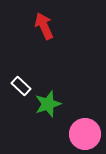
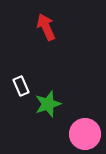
red arrow: moved 2 px right, 1 px down
white rectangle: rotated 24 degrees clockwise
